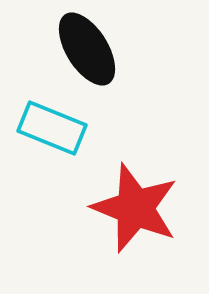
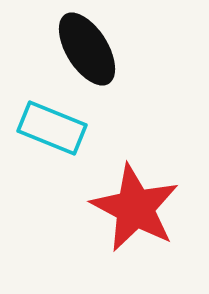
red star: rotated 6 degrees clockwise
